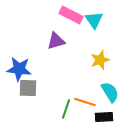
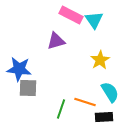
yellow star: rotated 12 degrees counterclockwise
green line: moved 5 px left
